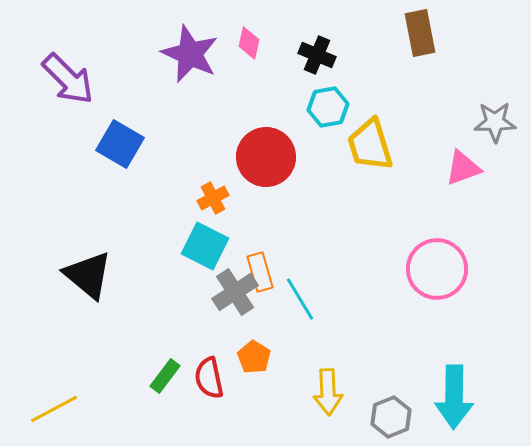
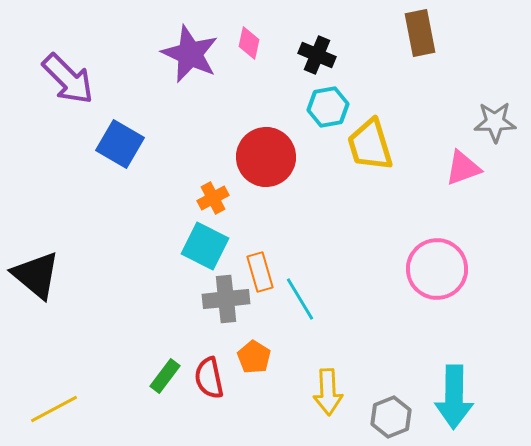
black triangle: moved 52 px left
gray cross: moved 9 px left, 7 px down; rotated 27 degrees clockwise
